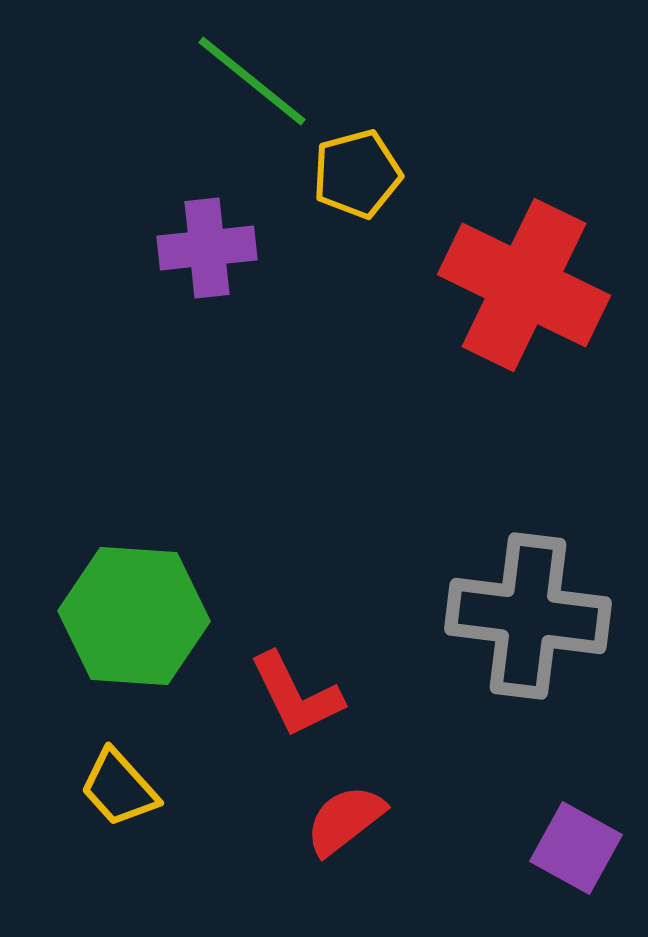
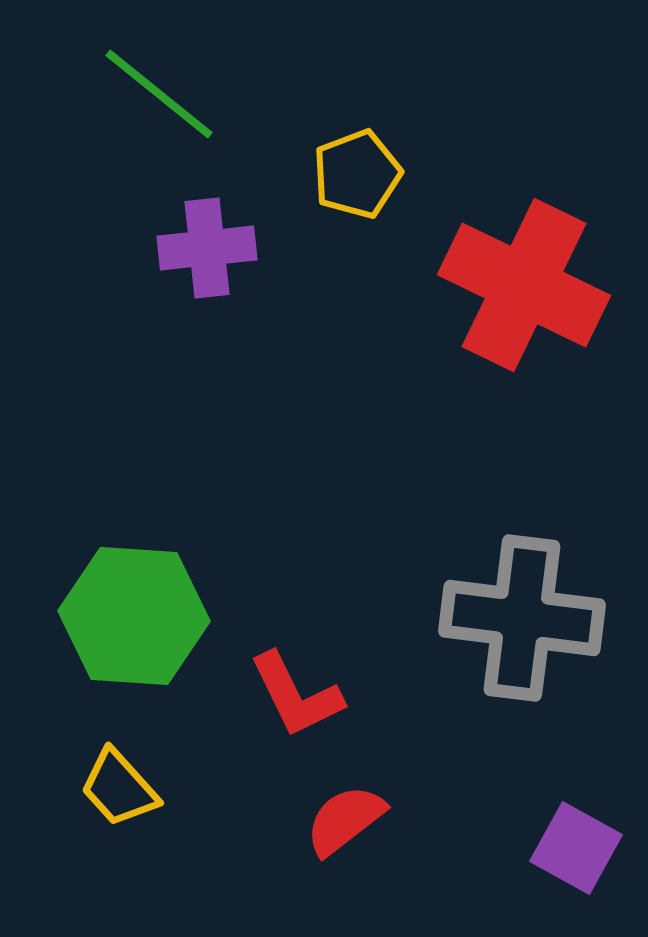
green line: moved 93 px left, 13 px down
yellow pentagon: rotated 6 degrees counterclockwise
gray cross: moved 6 px left, 2 px down
